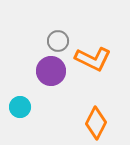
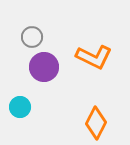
gray circle: moved 26 px left, 4 px up
orange L-shape: moved 1 px right, 2 px up
purple circle: moved 7 px left, 4 px up
